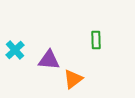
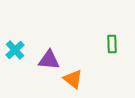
green rectangle: moved 16 px right, 4 px down
orange triangle: rotated 45 degrees counterclockwise
